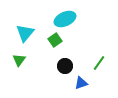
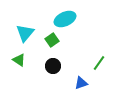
green square: moved 3 px left
green triangle: rotated 32 degrees counterclockwise
black circle: moved 12 px left
